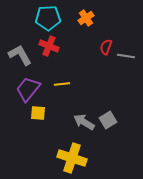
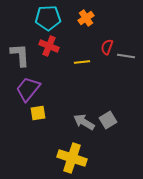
red semicircle: moved 1 px right
gray L-shape: rotated 25 degrees clockwise
yellow line: moved 20 px right, 22 px up
yellow square: rotated 14 degrees counterclockwise
